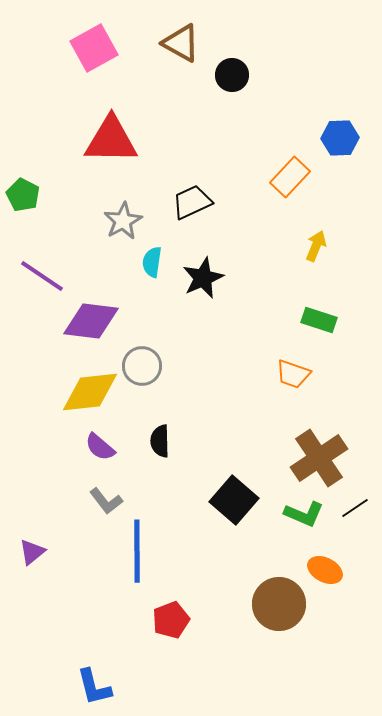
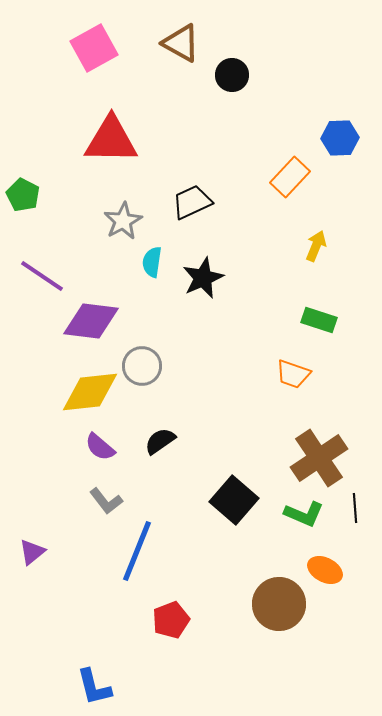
black semicircle: rotated 56 degrees clockwise
black line: rotated 60 degrees counterclockwise
blue line: rotated 22 degrees clockwise
